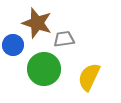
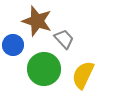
brown star: moved 2 px up
gray trapezoid: rotated 55 degrees clockwise
yellow semicircle: moved 6 px left, 2 px up
